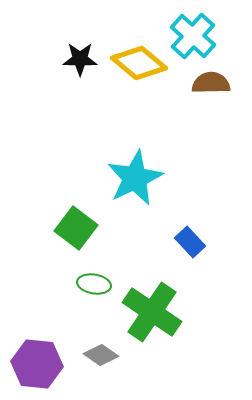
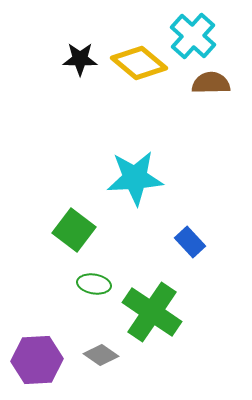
cyan star: rotated 22 degrees clockwise
green square: moved 2 px left, 2 px down
purple hexagon: moved 4 px up; rotated 9 degrees counterclockwise
